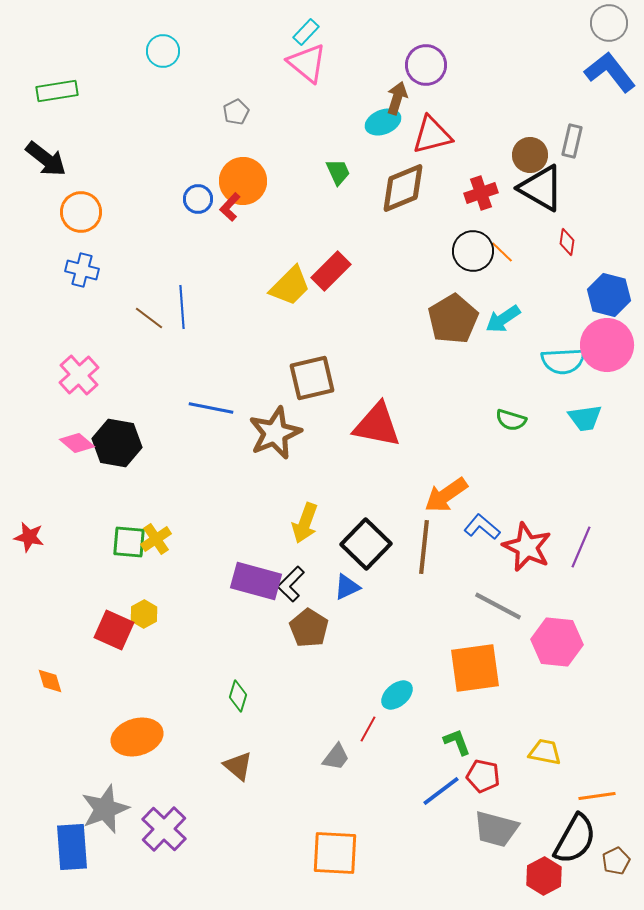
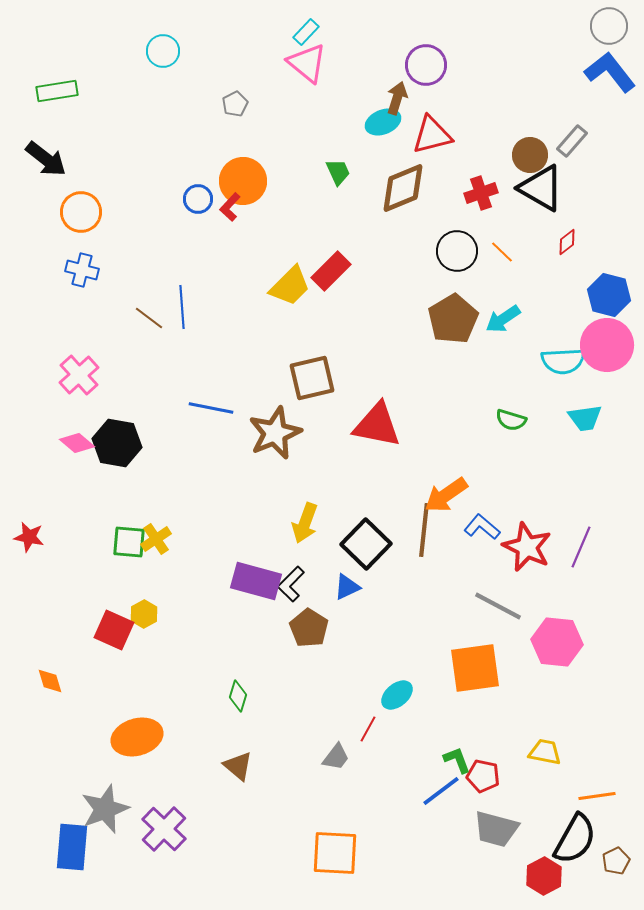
gray circle at (609, 23): moved 3 px down
gray pentagon at (236, 112): moved 1 px left, 8 px up
gray rectangle at (572, 141): rotated 28 degrees clockwise
red diamond at (567, 242): rotated 44 degrees clockwise
black circle at (473, 251): moved 16 px left
brown line at (424, 547): moved 17 px up
green L-shape at (457, 742): moved 18 px down
blue rectangle at (72, 847): rotated 9 degrees clockwise
